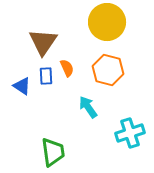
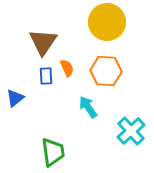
orange hexagon: moved 2 px left, 1 px down; rotated 12 degrees counterclockwise
blue triangle: moved 7 px left, 12 px down; rotated 48 degrees clockwise
cyan cross: moved 1 px right, 2 px up; rotated 24 degrees counterclockwise
